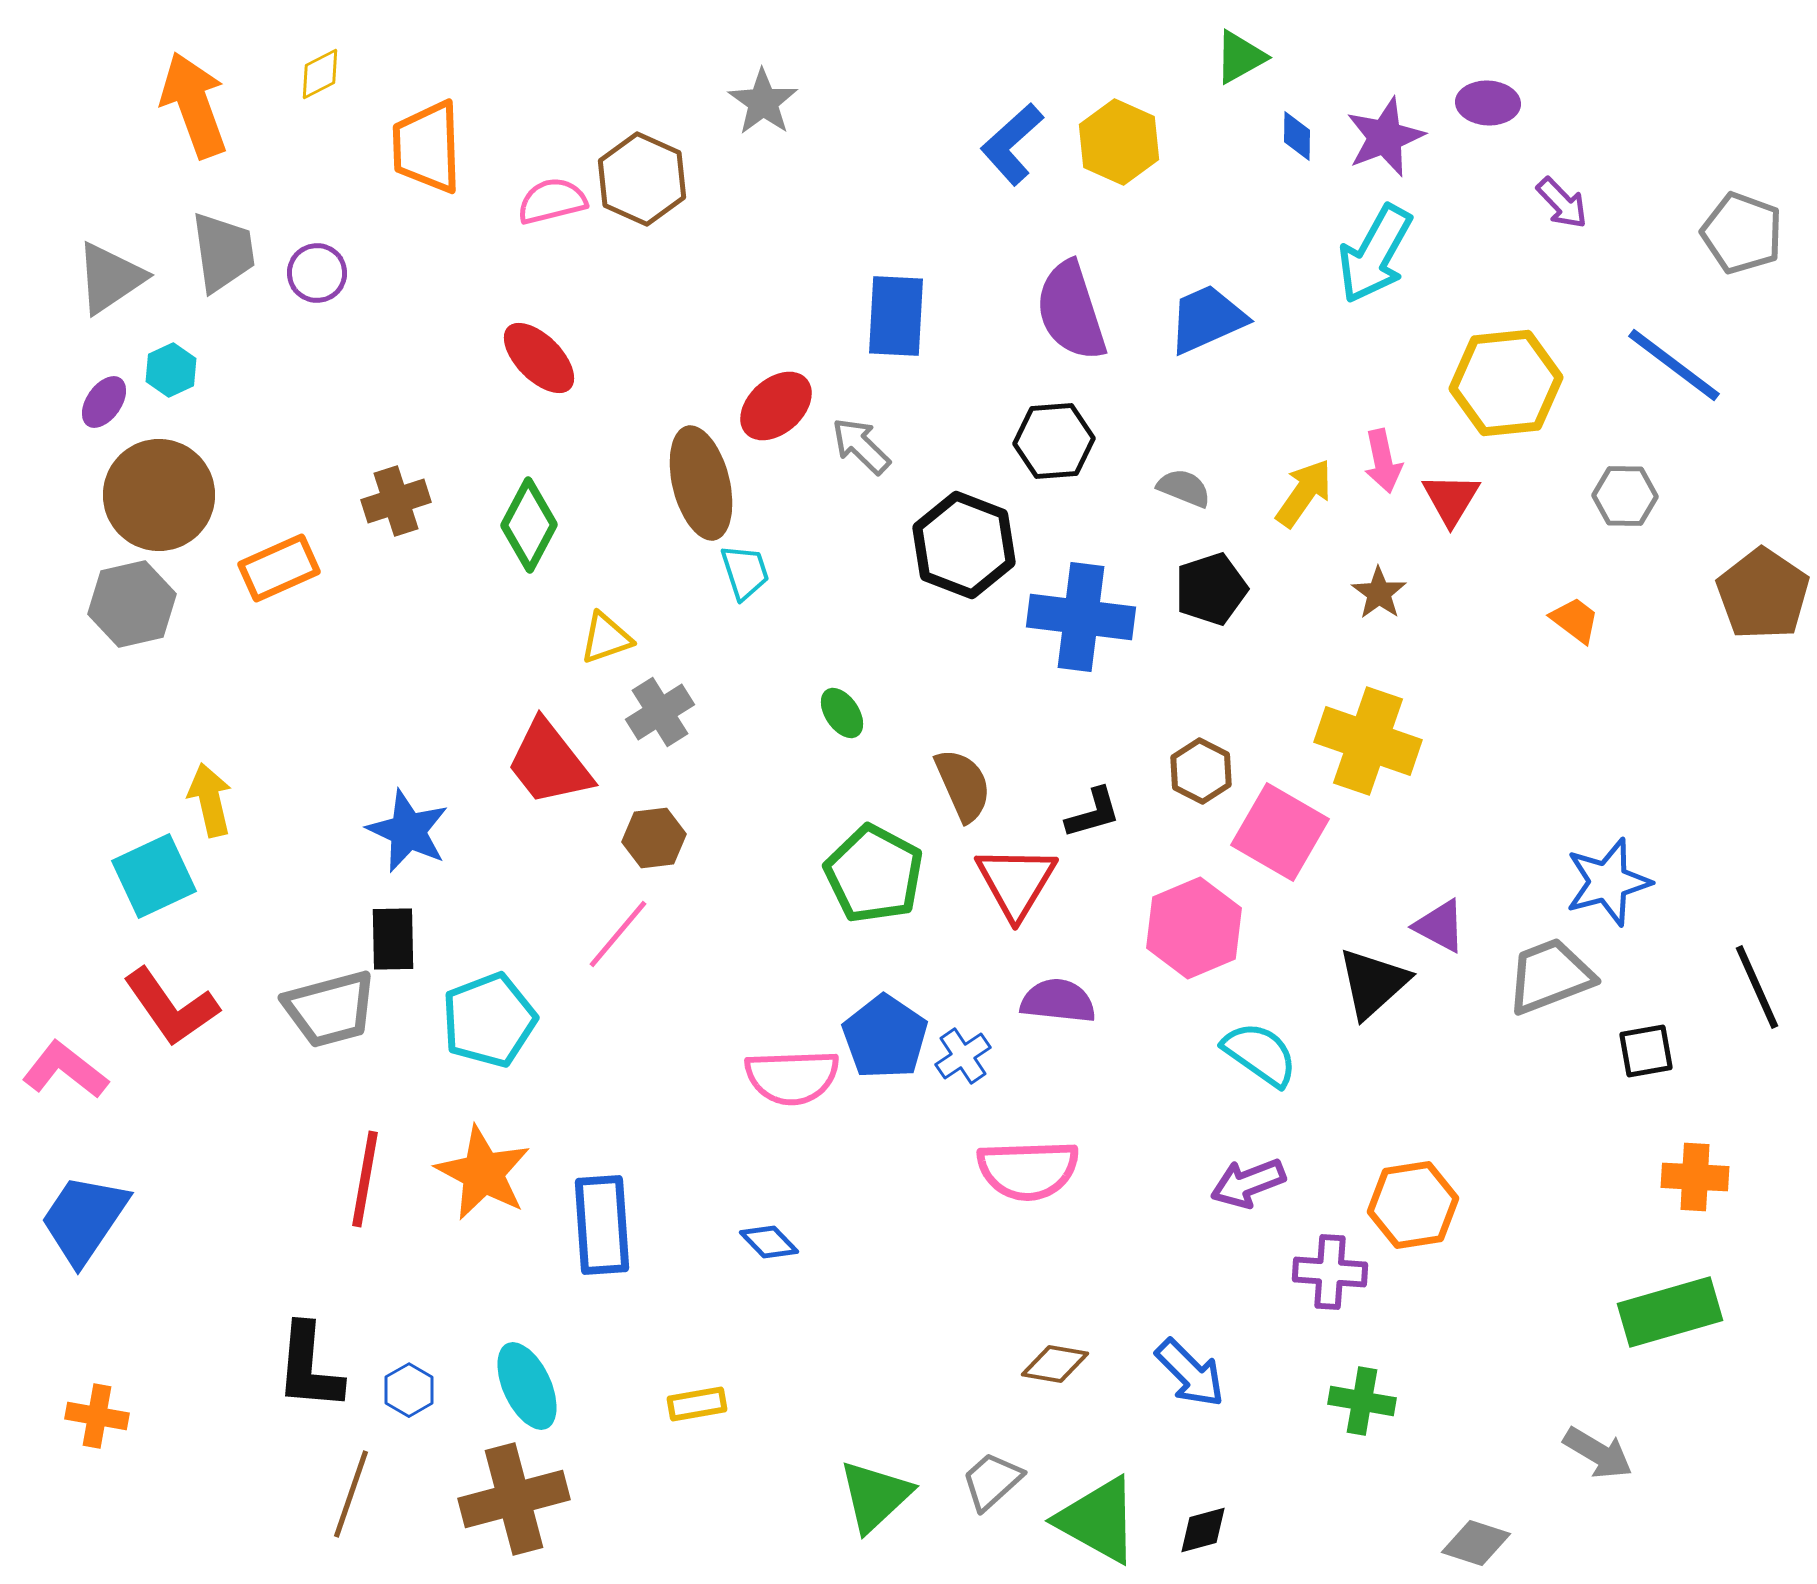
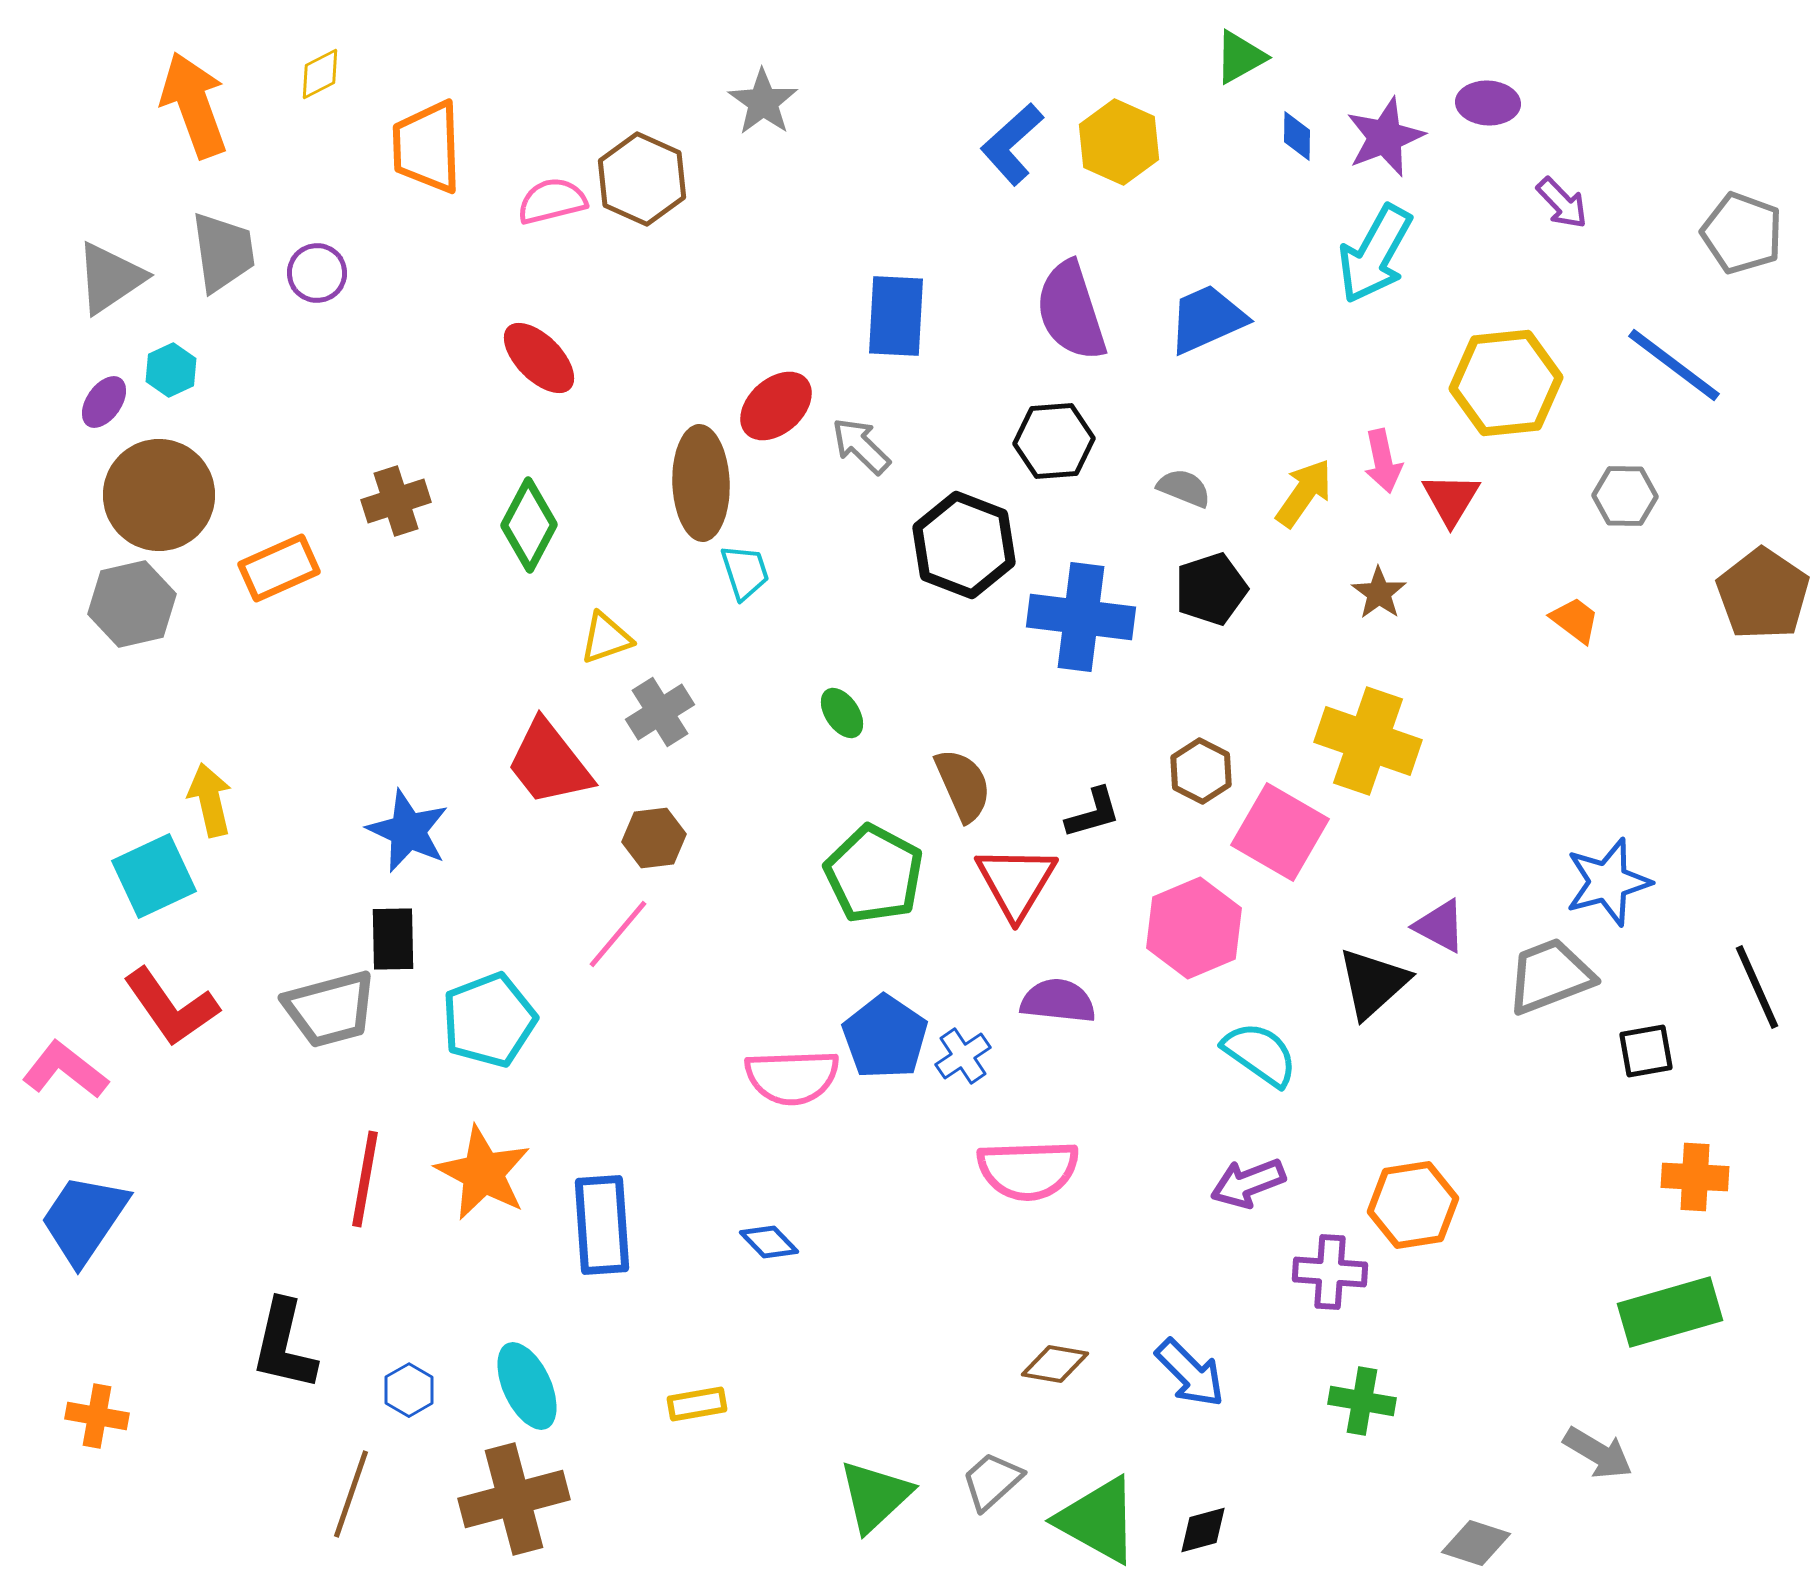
brown ellipse at (701, 483): rotated 12 degrees clockwise
black L-shape at (309, 1367): moved 25 px left, 22 px up; rotated 8 degrees clockwise
